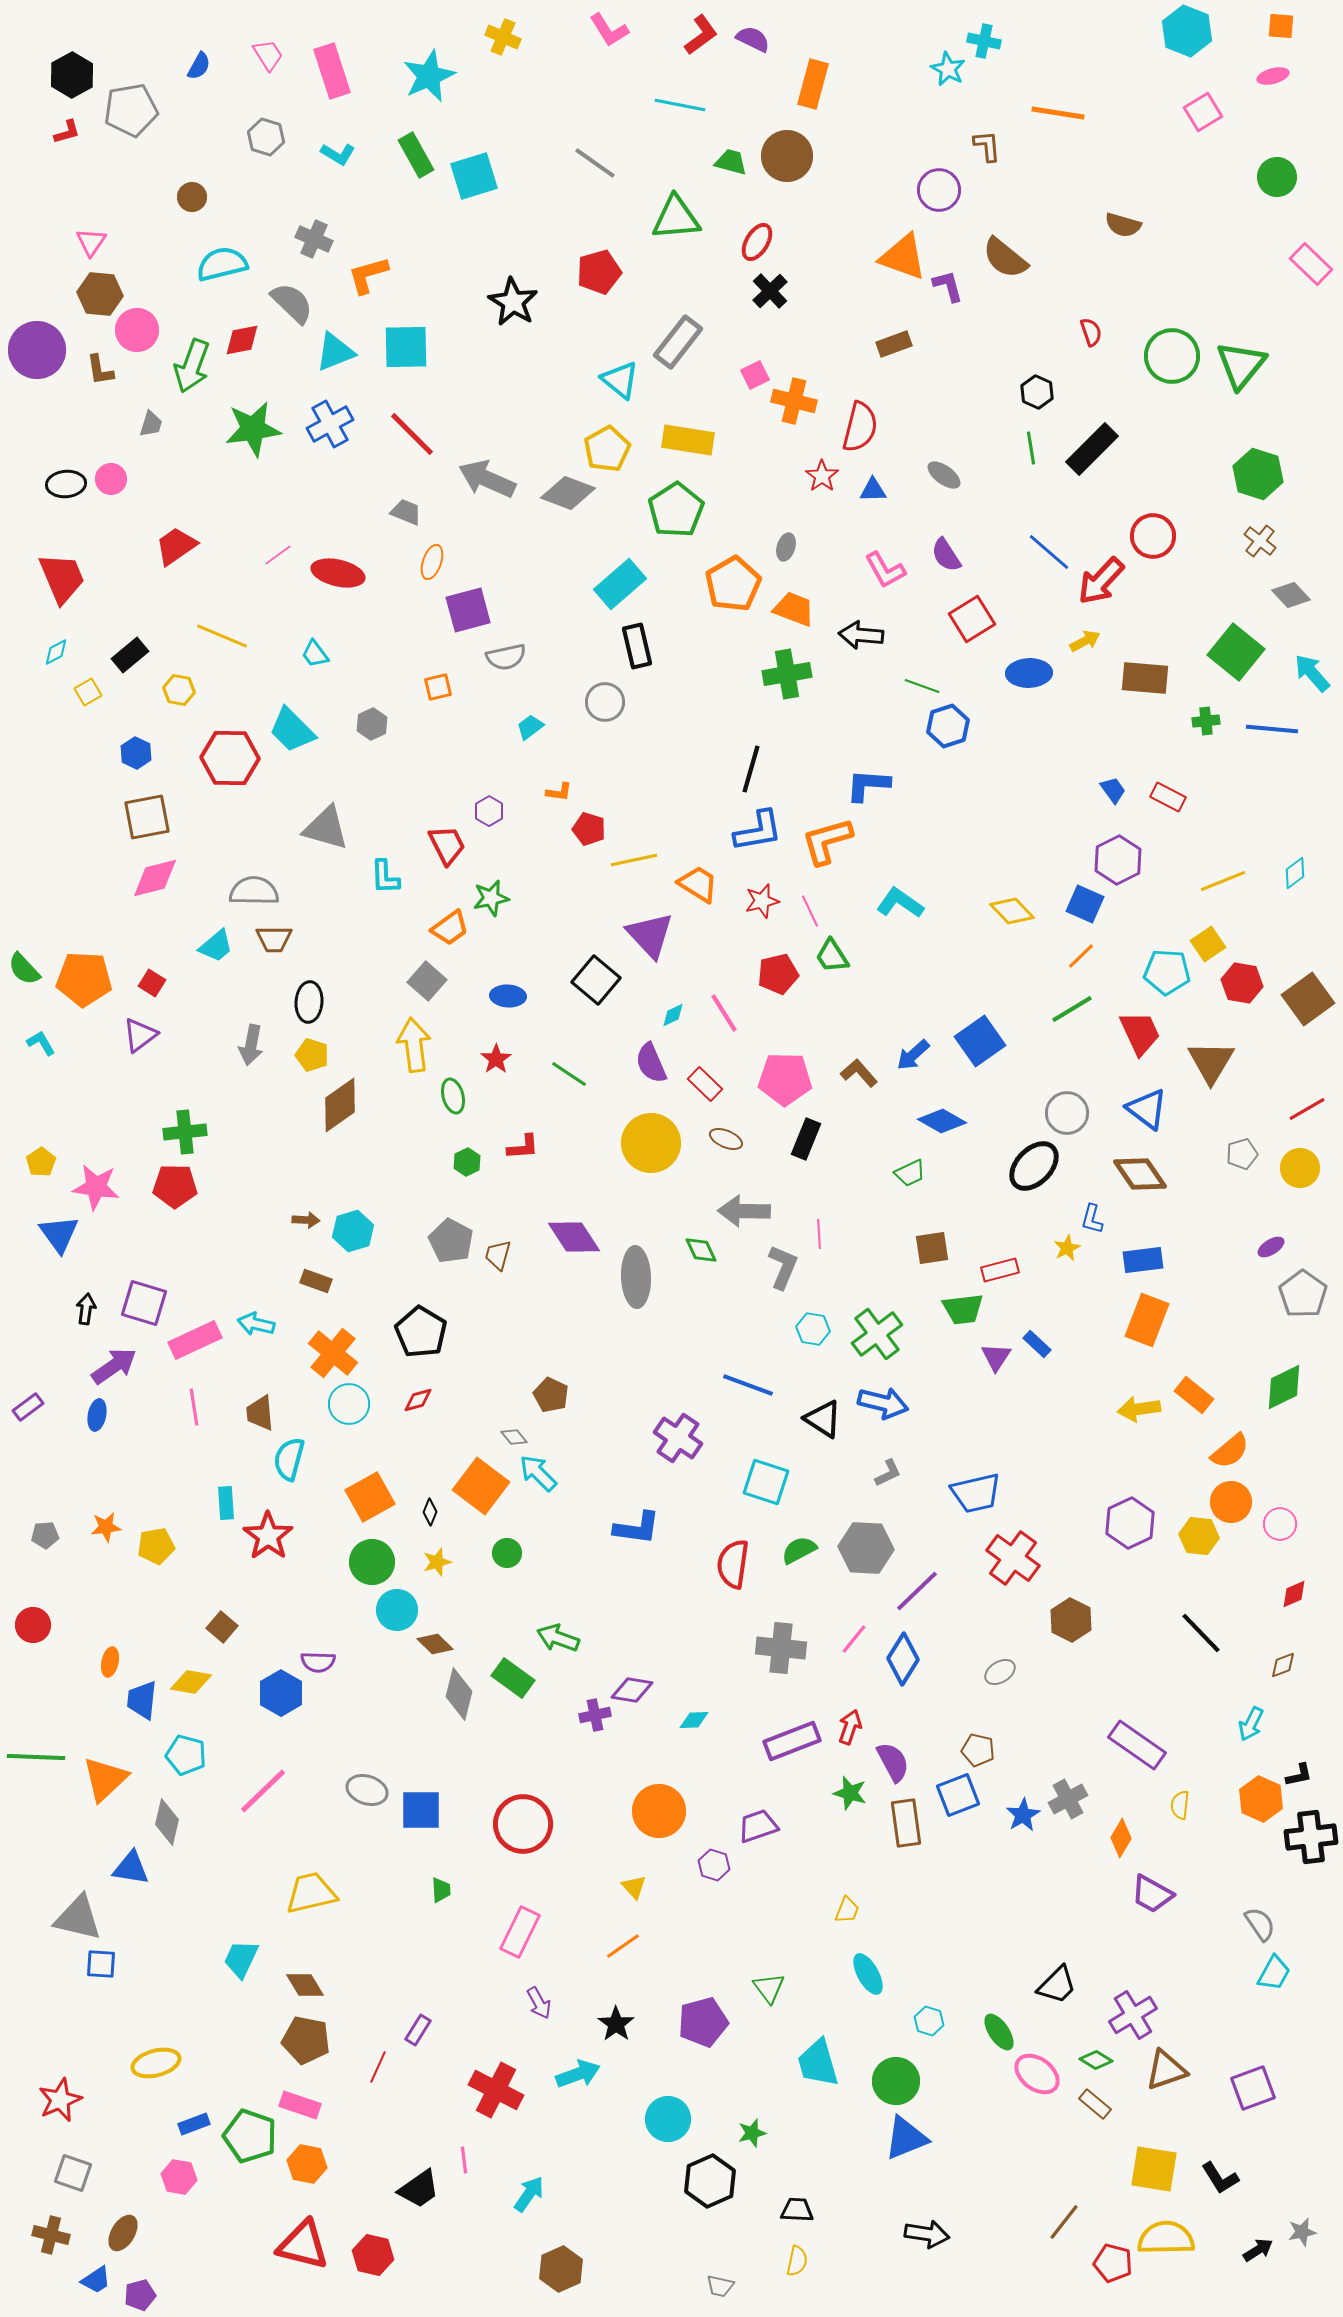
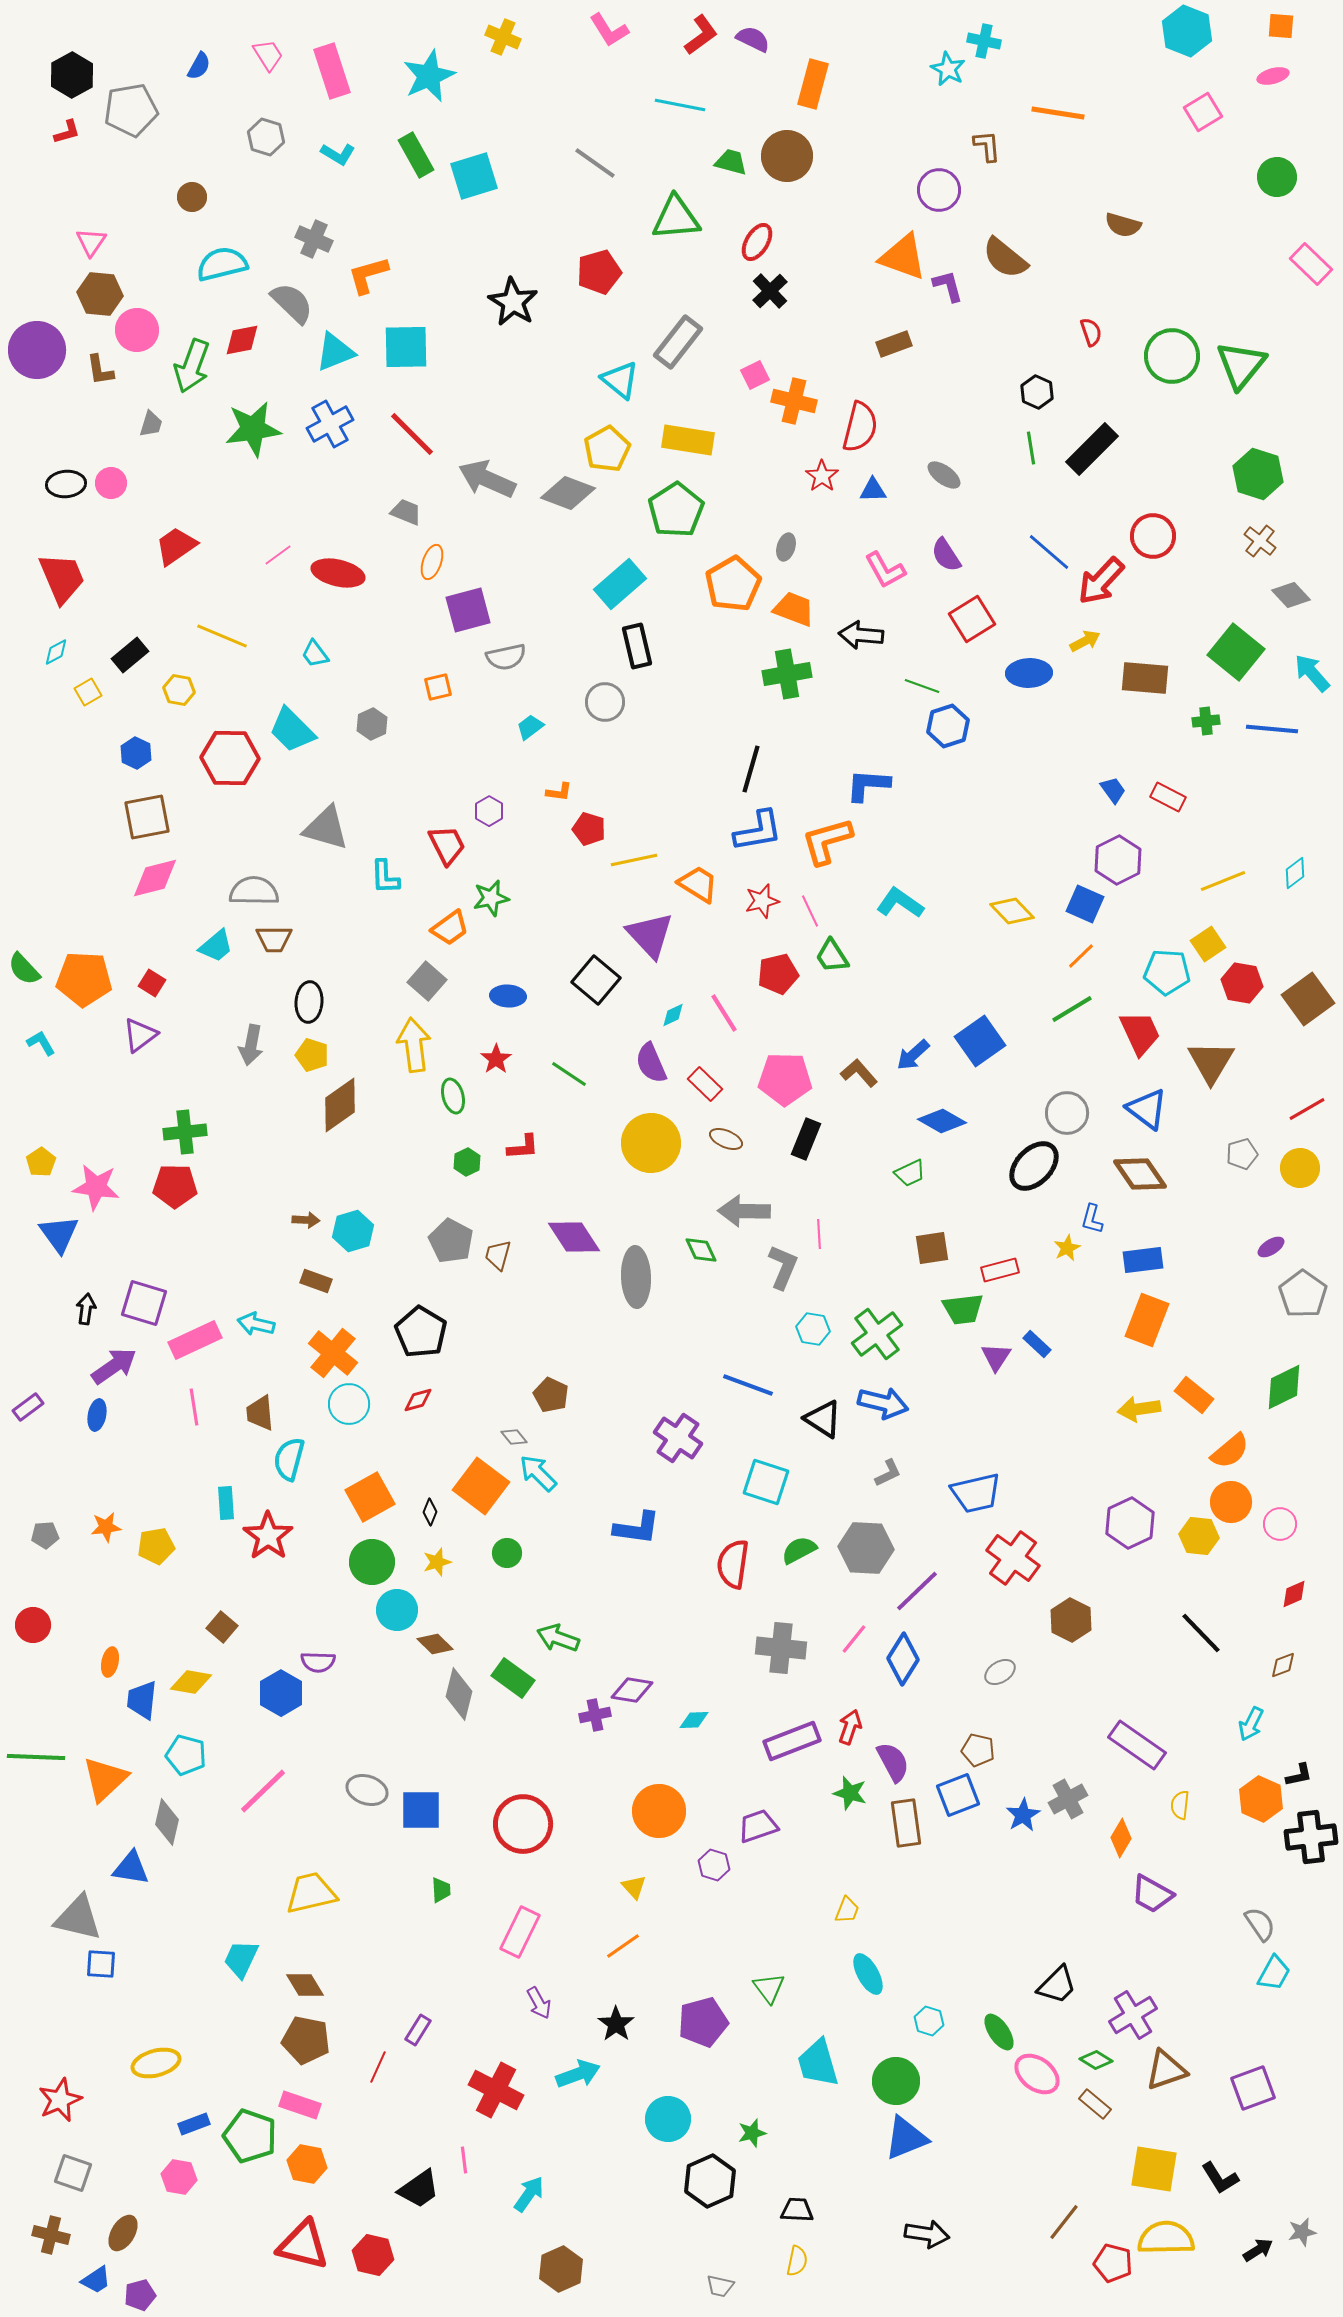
pink circle at (111, 479): moved 4 px down
